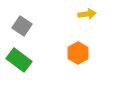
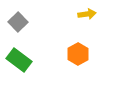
gray square: moved 4 px left, 4 px up; rotated 12 degrees clockwise
orange hexagon: moved 1 px down
